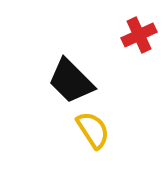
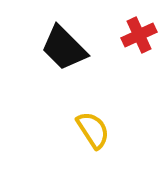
black trapezoid: moved 7 px left, 33 px up
